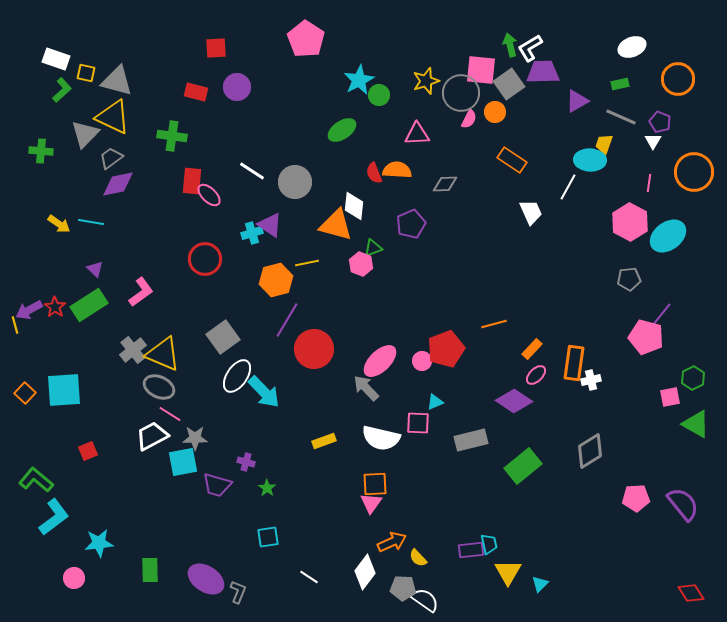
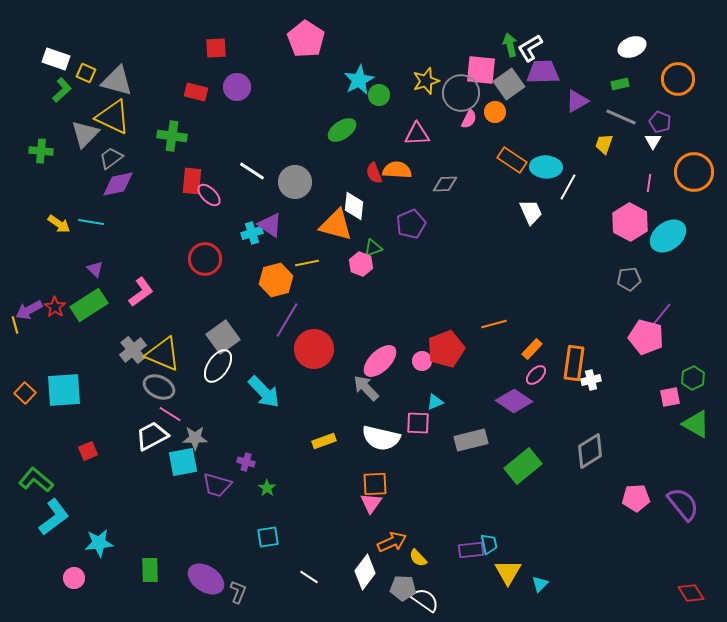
yellow square at (86, 73): rotated 12 degrees clockwise
cyan ellipse at (590, 160): moved 44 px left, 7 px down
white ellipse at (237, 376): moved 19 px left, 10 px up
